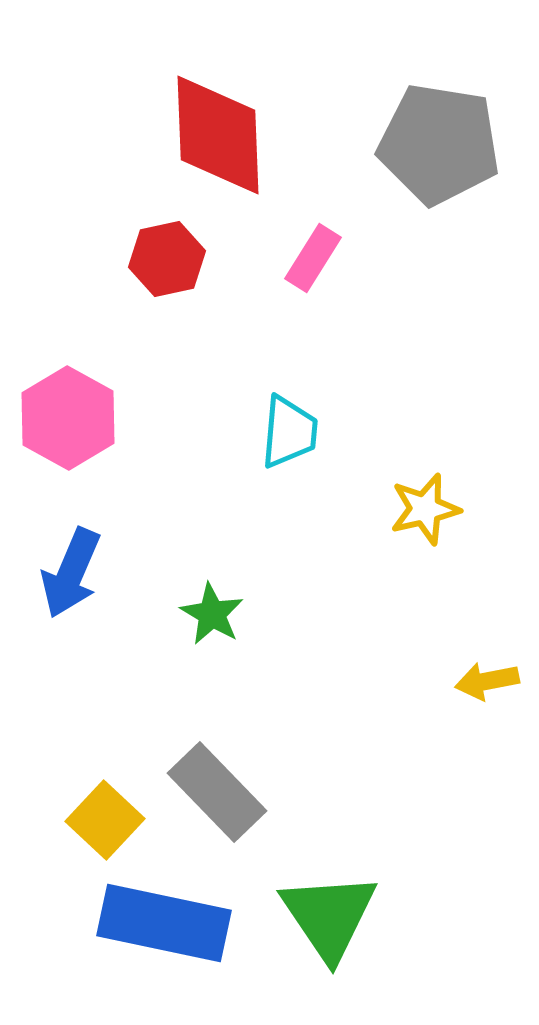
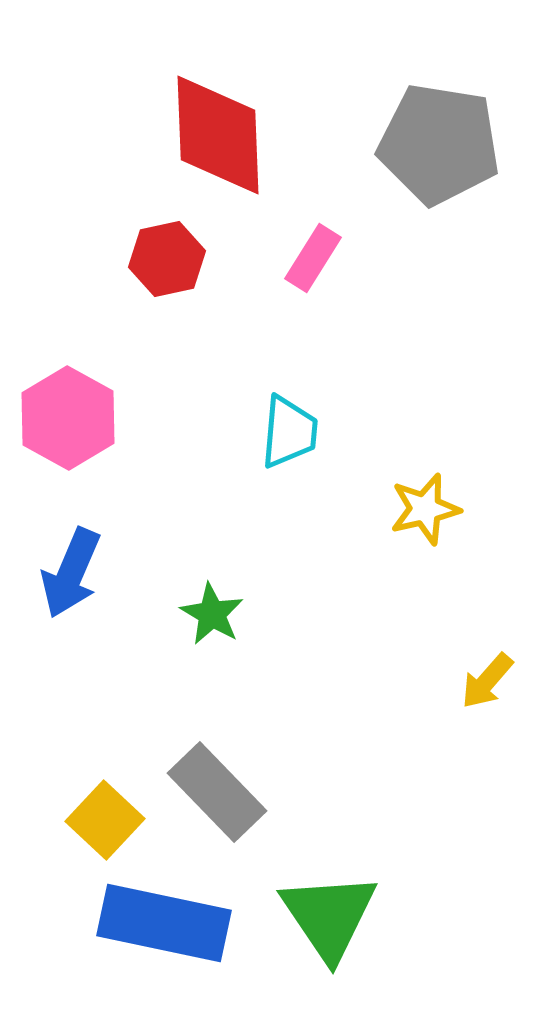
yellow arrow: rotated 38 degrees counterclockwise
